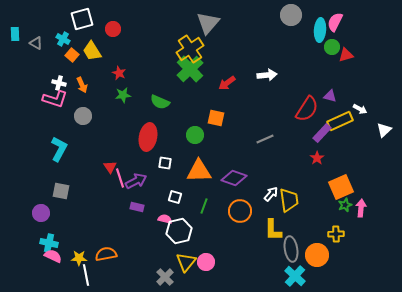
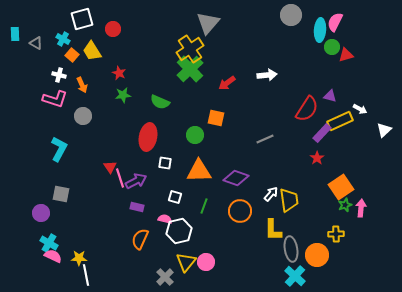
white cross at (59, 83): moved 8 px up
purple diamond at (234, 178): moved 2 px right
orange square at (341, 187): rotated 10 degrees counterclockwise
gray square at (61, 191): moved 3 px down
cyan cross at (49, 243): rotated 18 degrees clockwise
orange semicircle at (106, 254): moved 34 px right, 15 px up; rotated 55 degrees counterclockwise
